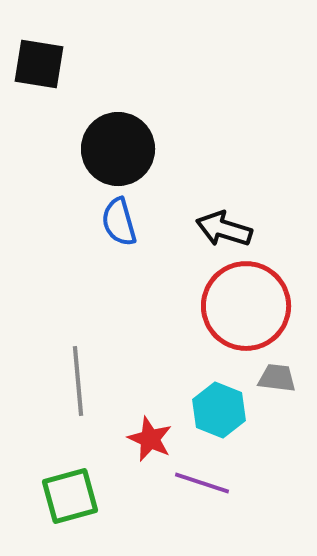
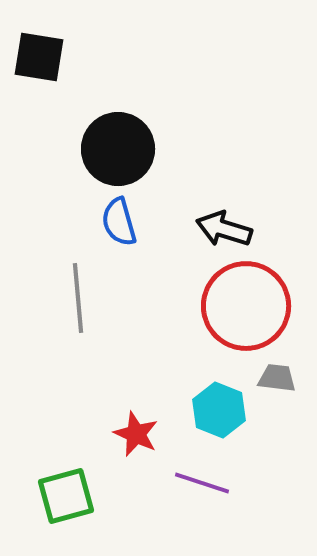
black square: moved 7 px up
gray line: moved 83 px up
red star: moved 14 px left, 5 px up
green square: moved 4 px left
